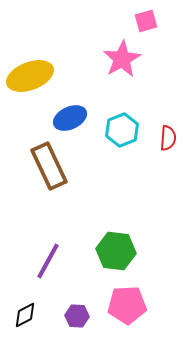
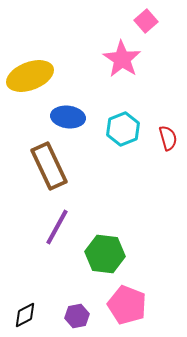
pink square: rotated 25 degrees counterclockwise
pink star: rotated 9 degrees counterclockwise
blue ellipse: moved 2 px left, 1 px up; rotated 32 degrees clockwise
cyan hexagon: moved 1 px right, 1 px up
red semicircle: rotated 20 degrees counterclockwise
green hexagon: moved 11 px left, 3 px down
purple line: moved 9 px right, 34 px up
pink pentagon: rotated 24 degrees clockwise
purple hexagon: rotated 15 degrees counterclockwise
